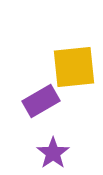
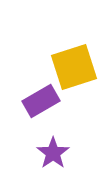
yellow square: rotated 12 degrees counterclockwise
